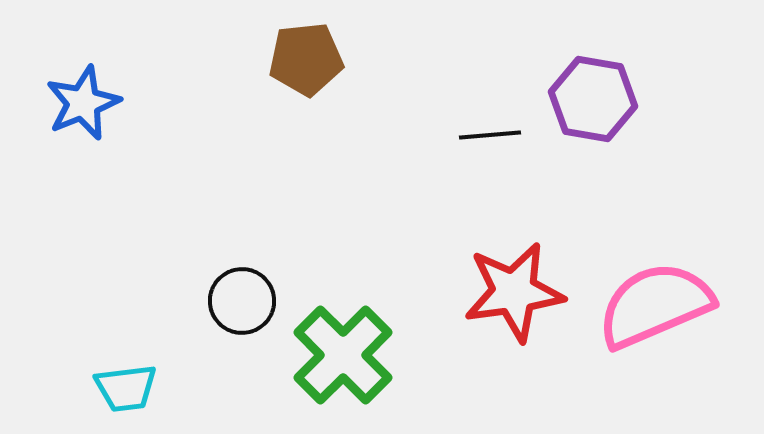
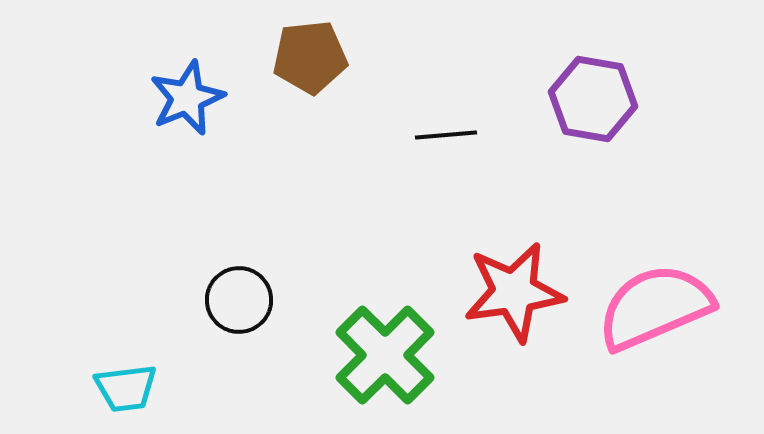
brown pentagon: moved 4 px right, 2 px up
blue star: moved 104 px right, 5 px up
black line: moved 44 px left
black circle: moved 3 px left, 1 px up
pink semicircle: moved 2 px down
green cross: moved 42 px right
